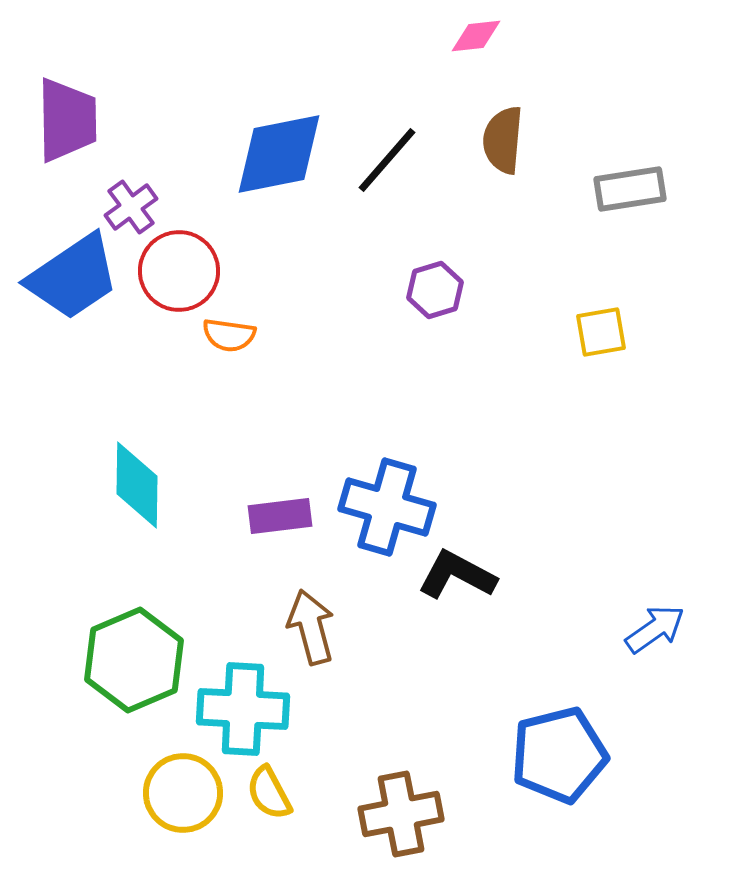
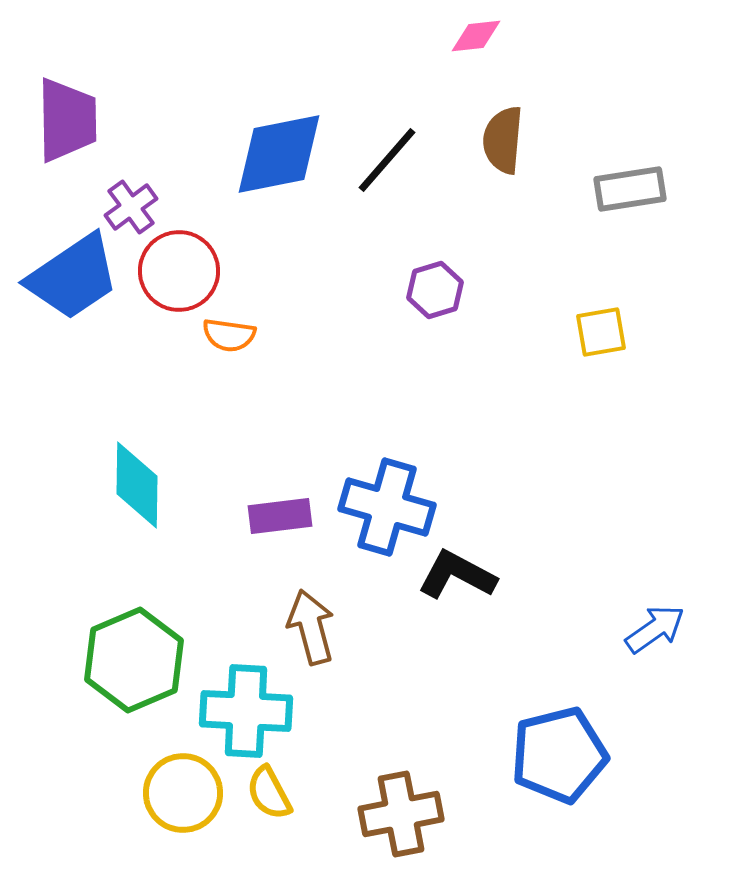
cyan cross: moved 3 px right, 2 px down
